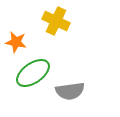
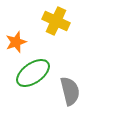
orange star: rotated 30 degrees counterclockwise
gray semicircle: rotated 96 degrees counterclockwise
